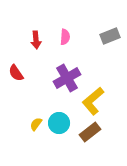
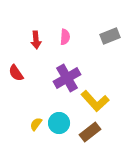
yellow L-shape: moved 2 px right; rotated 92 degrees counterclockwise
